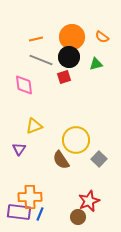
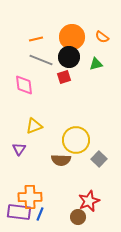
brown semicircle: rotated 54 degrees counterclockwise
